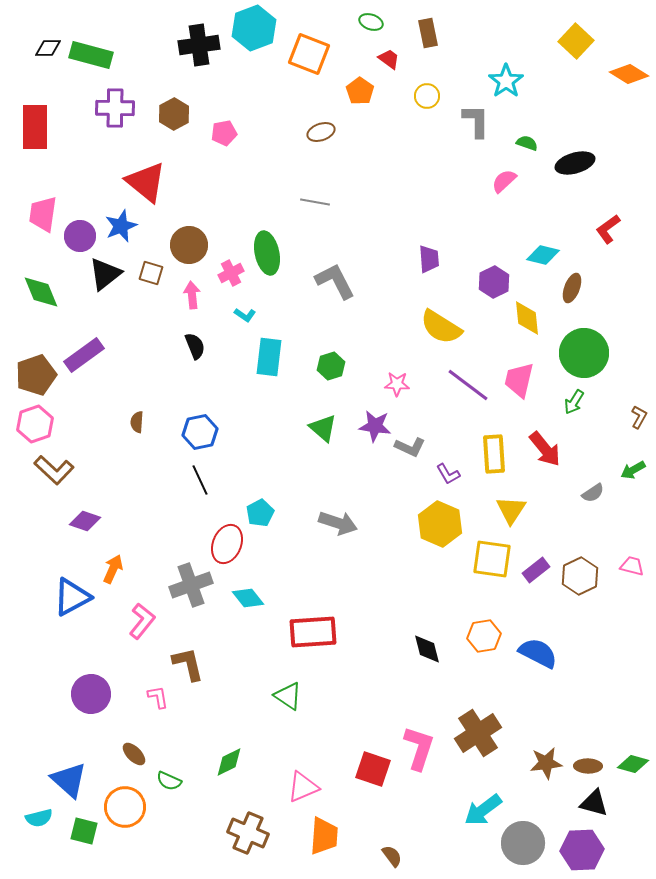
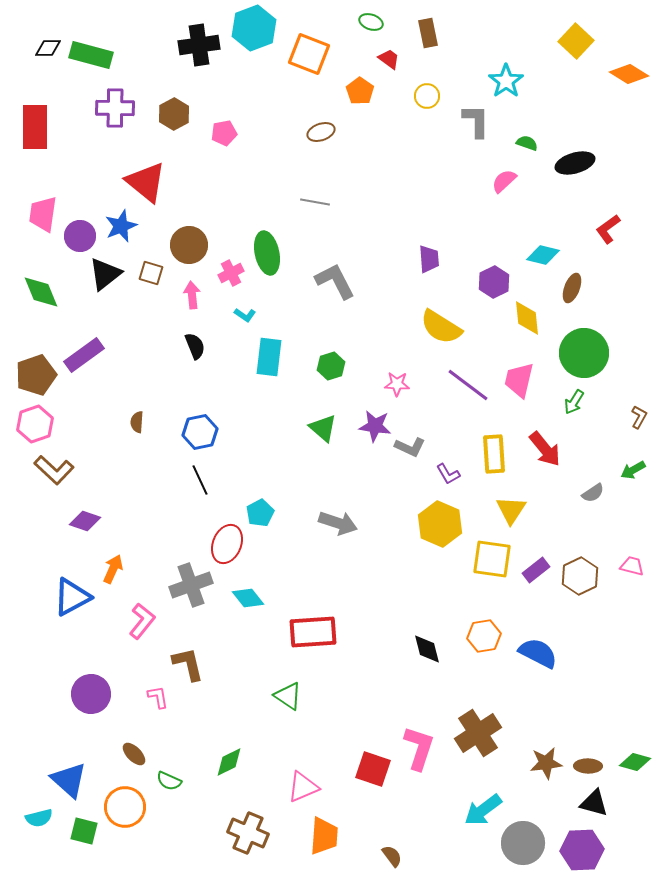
green diamond at (633, 764): moved 2 px right, 2 px up
